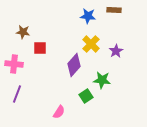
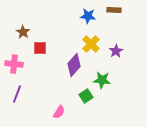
brown star: rotated 24 degrees clockwise
